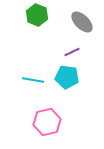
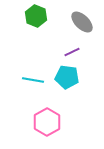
green hexagon: moved 1 px left, 1 px down
pink hexagon: rotated 16 degrees counterclockwise
